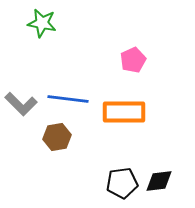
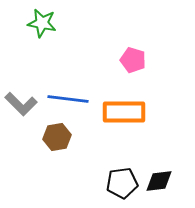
pink pentagon: rotated 30 degrees counterclockwise
